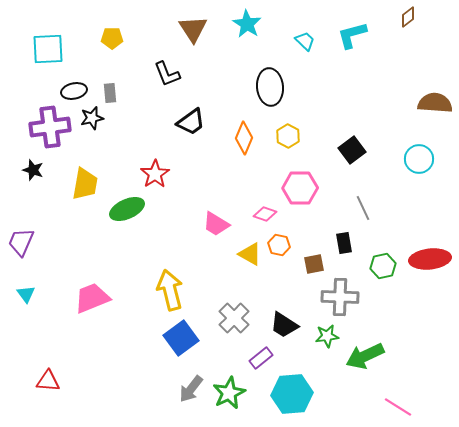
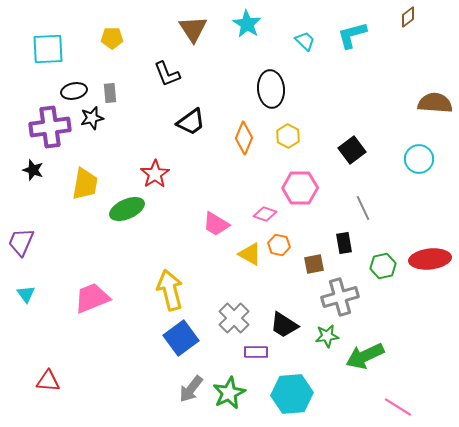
black ellipse at (270, 87): moved 1 px right, 2 px down
gray cross at (340, 297): rotated 18 degrees counterclockwise
purple rectangle at (261, 358): moved 5 px left, 6 px up; rotated 40 degrees clockwise
